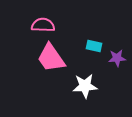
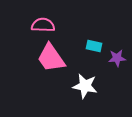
white star: rotated 15 degrees clockwise
